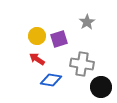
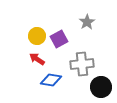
purple square: rotated 12 degrees counterclockwise
gray cross: rotated 15 degrees counterclockwise
